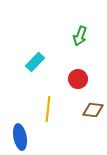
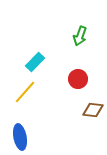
yellow line: moved 23 px left, 17 px up; rotated 35 degrees clockwise
